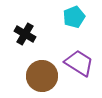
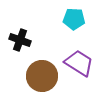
cyan pentagon: moved 2 px down; rotated 25 degrees clockwise
black cross: moved 5 px left, 6 px down; rotated 10 degrees counterclockwise
